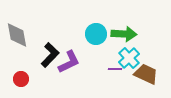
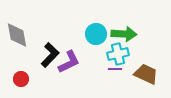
cyan cross: moved 11 px left, 4 px up; rotated 30 degrees clockwise
